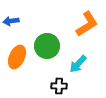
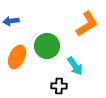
cyan arrow: moved 3 px left, 2 px down; rotated 78 degrees counterclockwise
